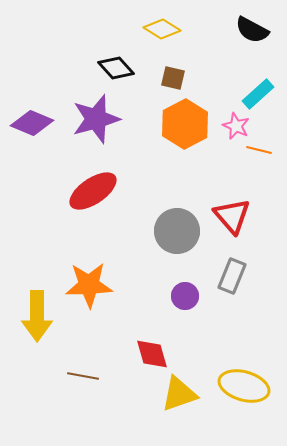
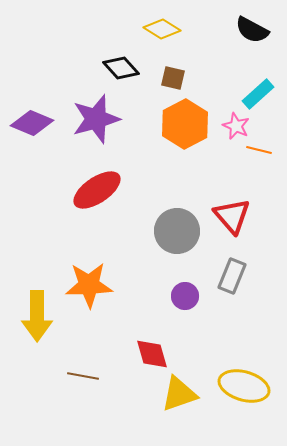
black diamond: moved 5 px right
red ellipse: moved 4 px right, 1 px up
